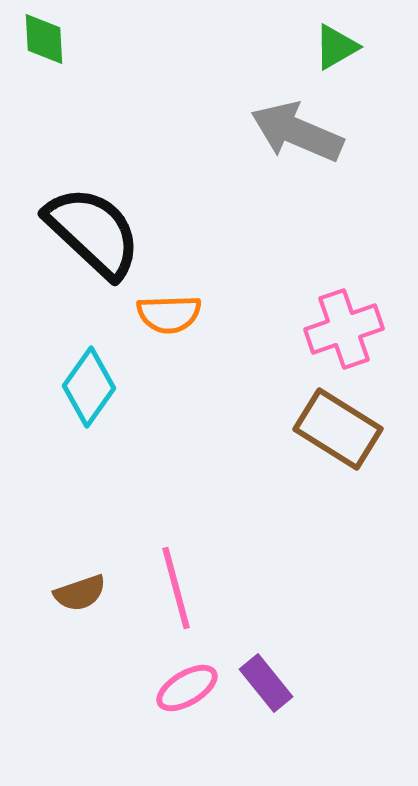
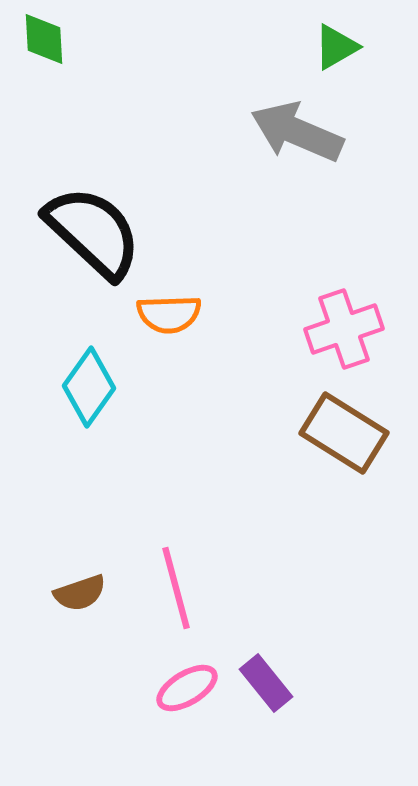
brown rectangle: moved 6 px right, 4 px down
